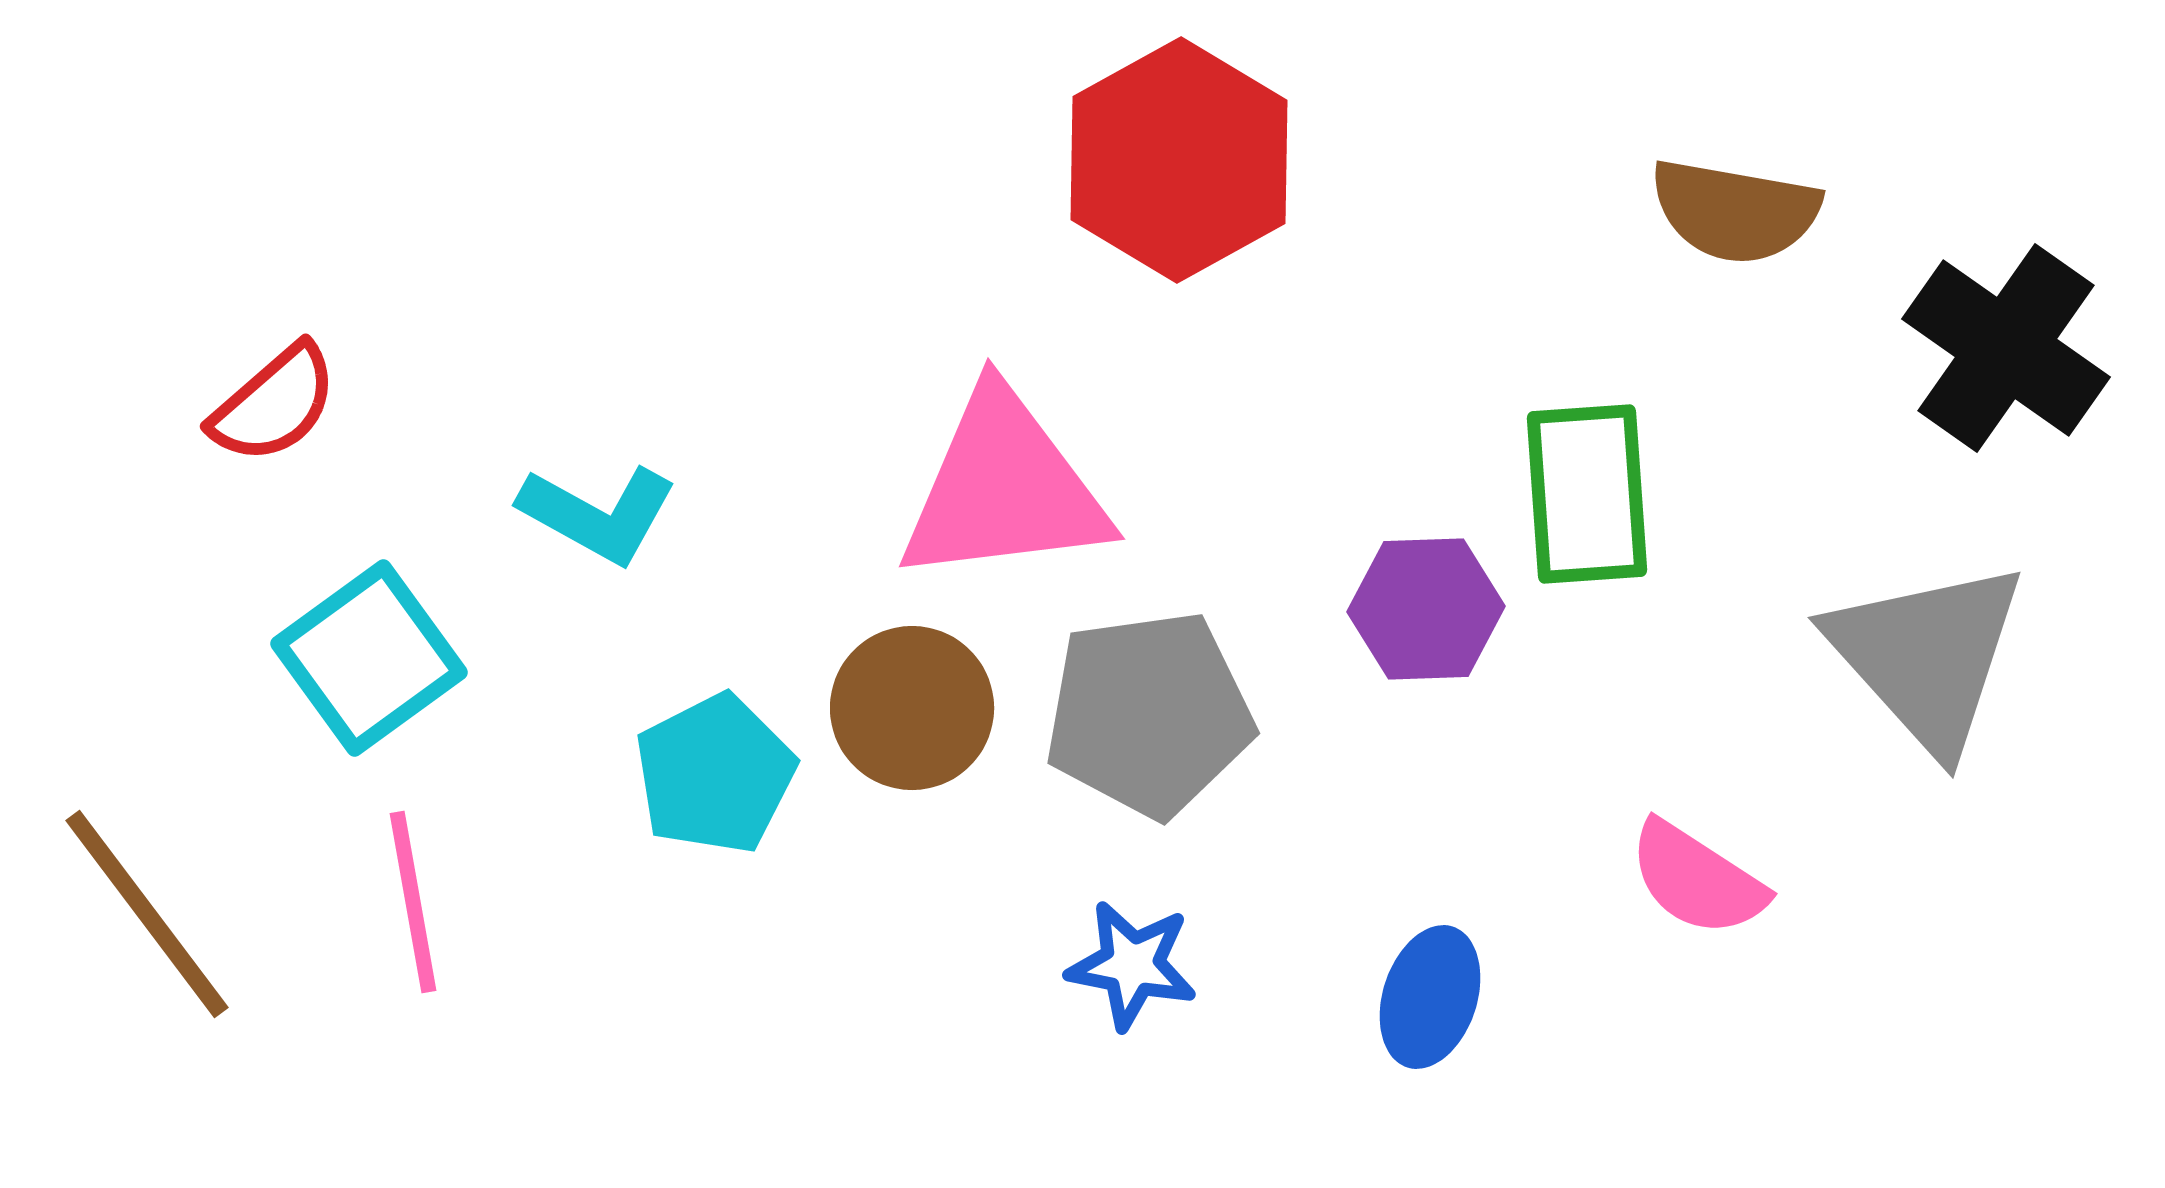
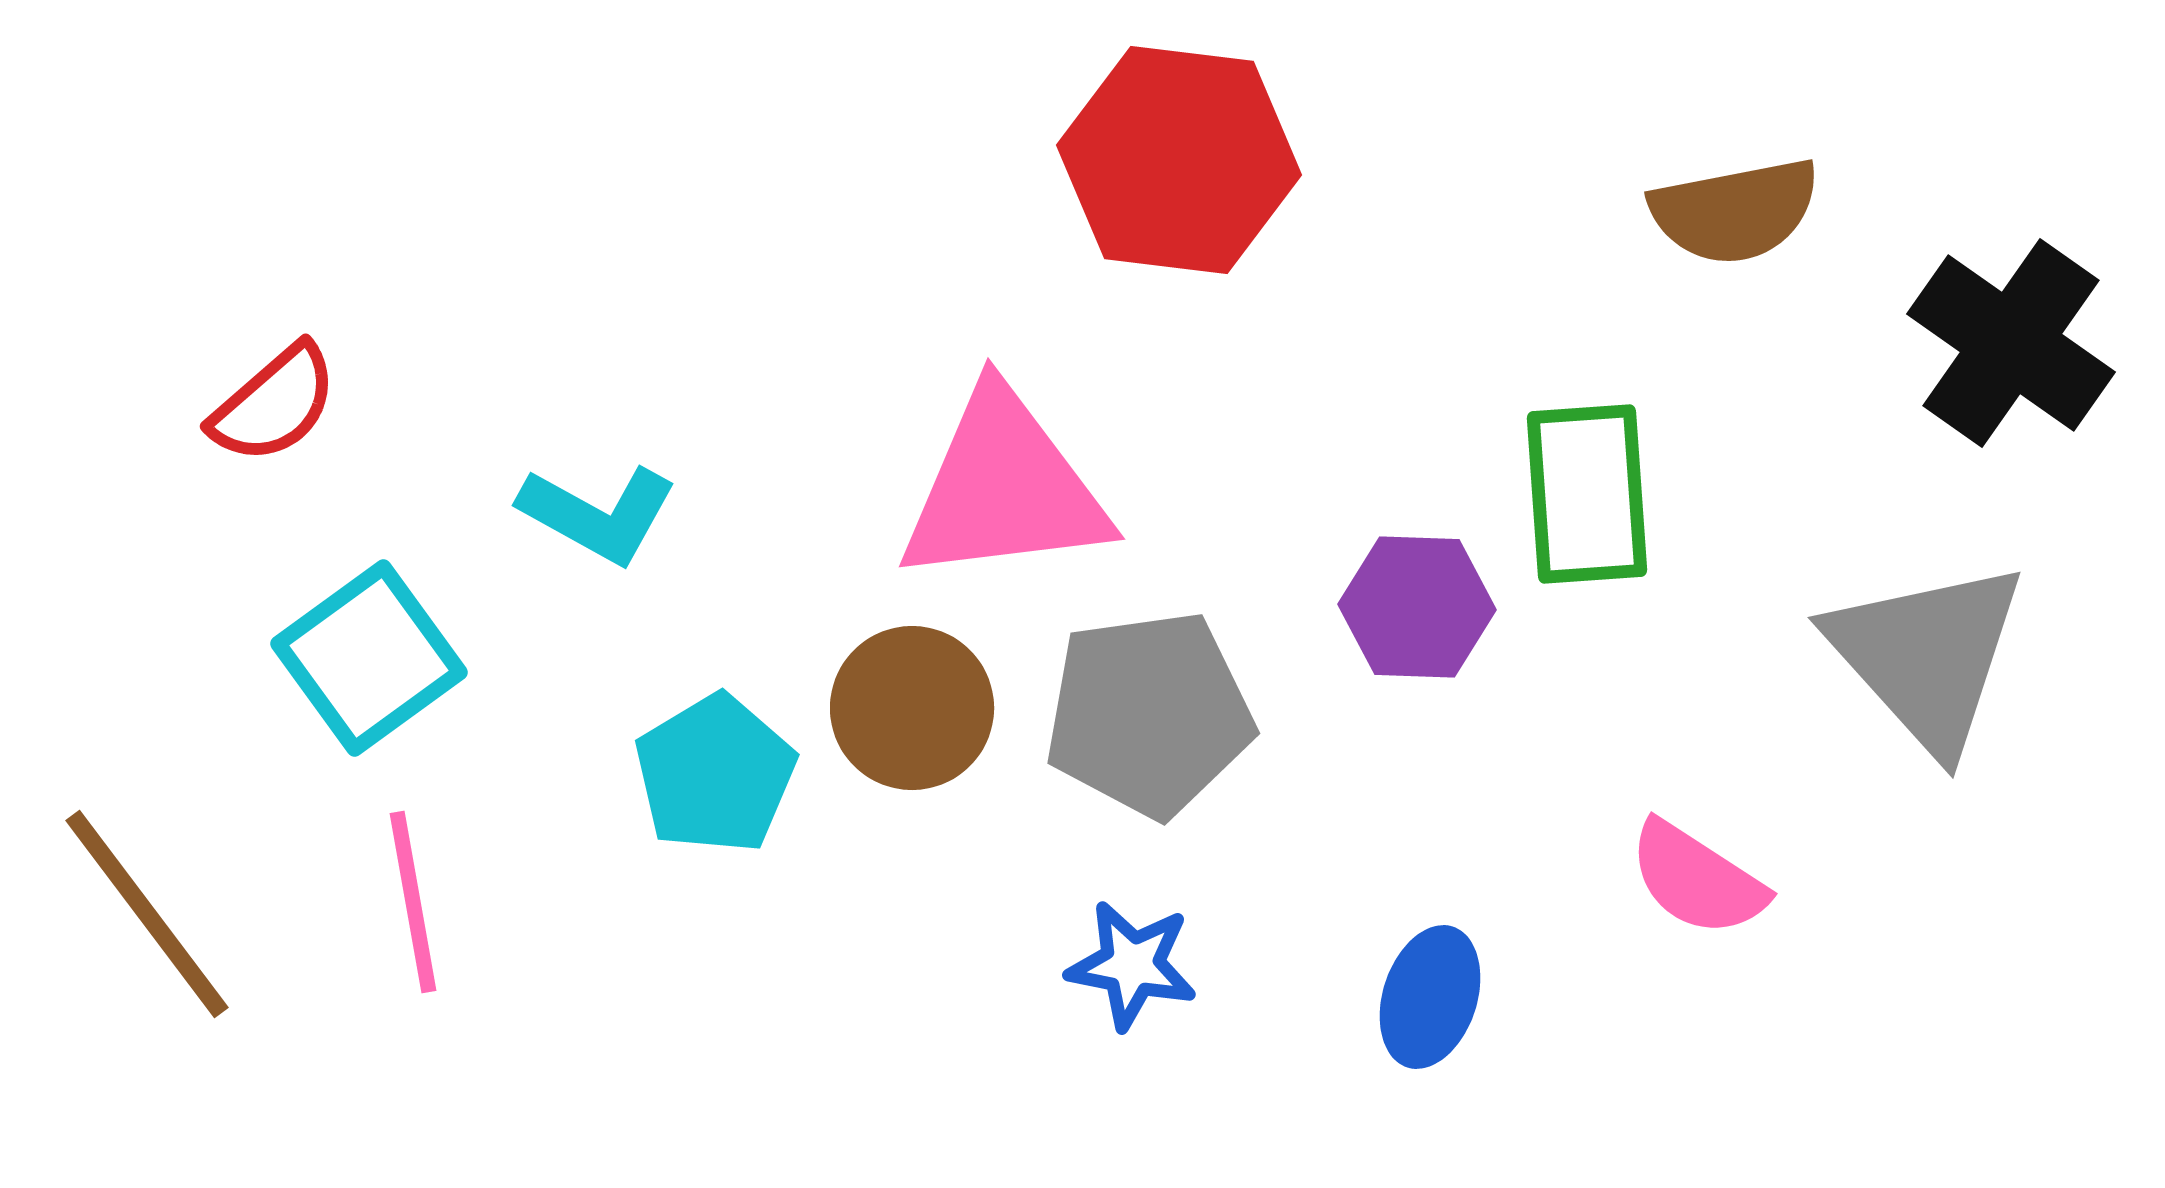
red hexagon: rotated 24 degrees counterclockwise
brown semicircle: rotated 21 degrees counterclockwise
black cross: moved 5 px right, 5 px up
purple hexagon: moved 9 px left, 2 px up; rotated 4 degrees clockwise
cyan pentagon: rotated 4 degrees counterclockwise
